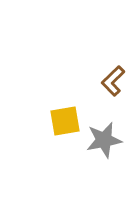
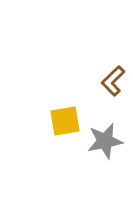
gray star: moved 1 px right, 1 px down
